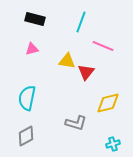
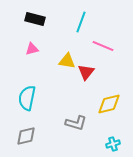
yellow diamond: moved 1 px right, 1 px down
gray diamond: rotated 15 degrees clockwise
